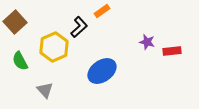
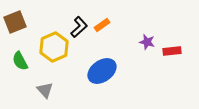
orange rectangle: moved 14 px down
brown square: rotated 20 degrees clockwise
